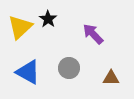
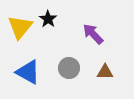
yellow triangle: rotated 8 degrees counterclockwise
brown triangle: moved 6 px left, 6 px up
